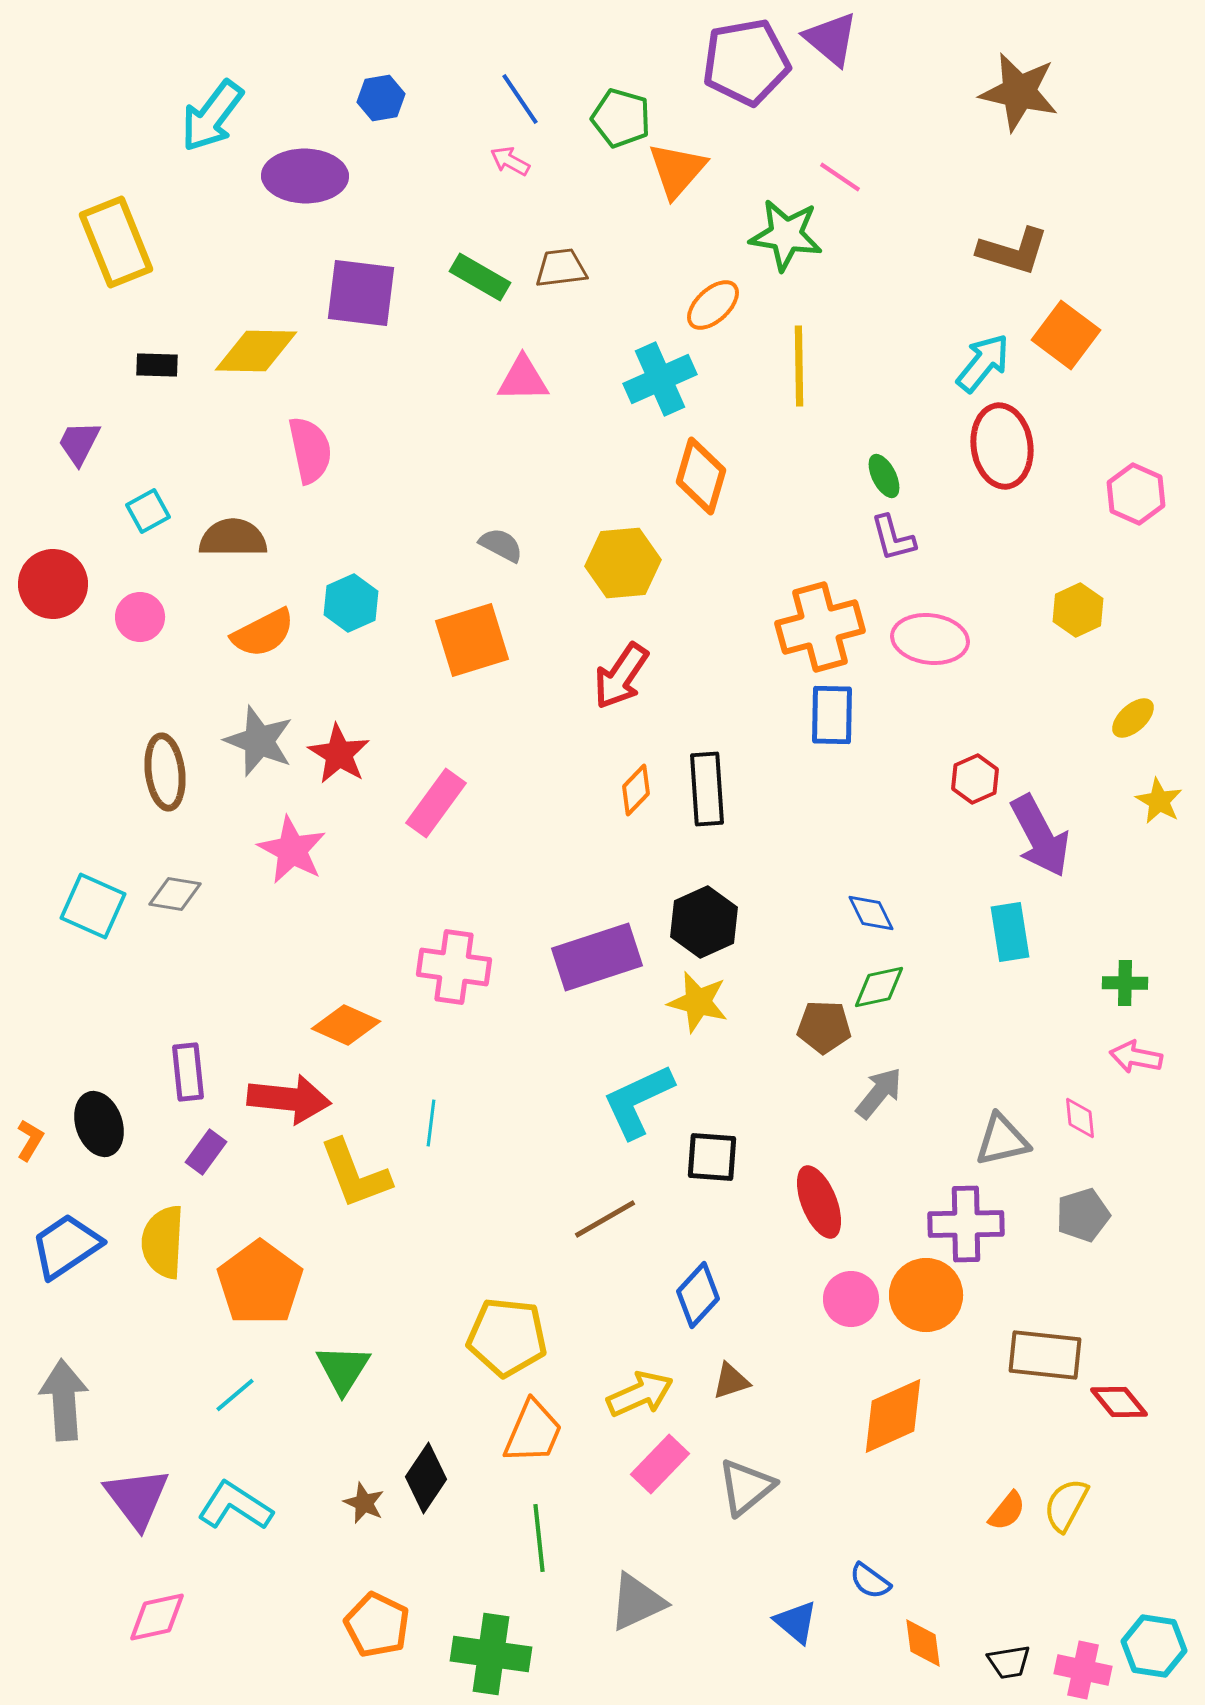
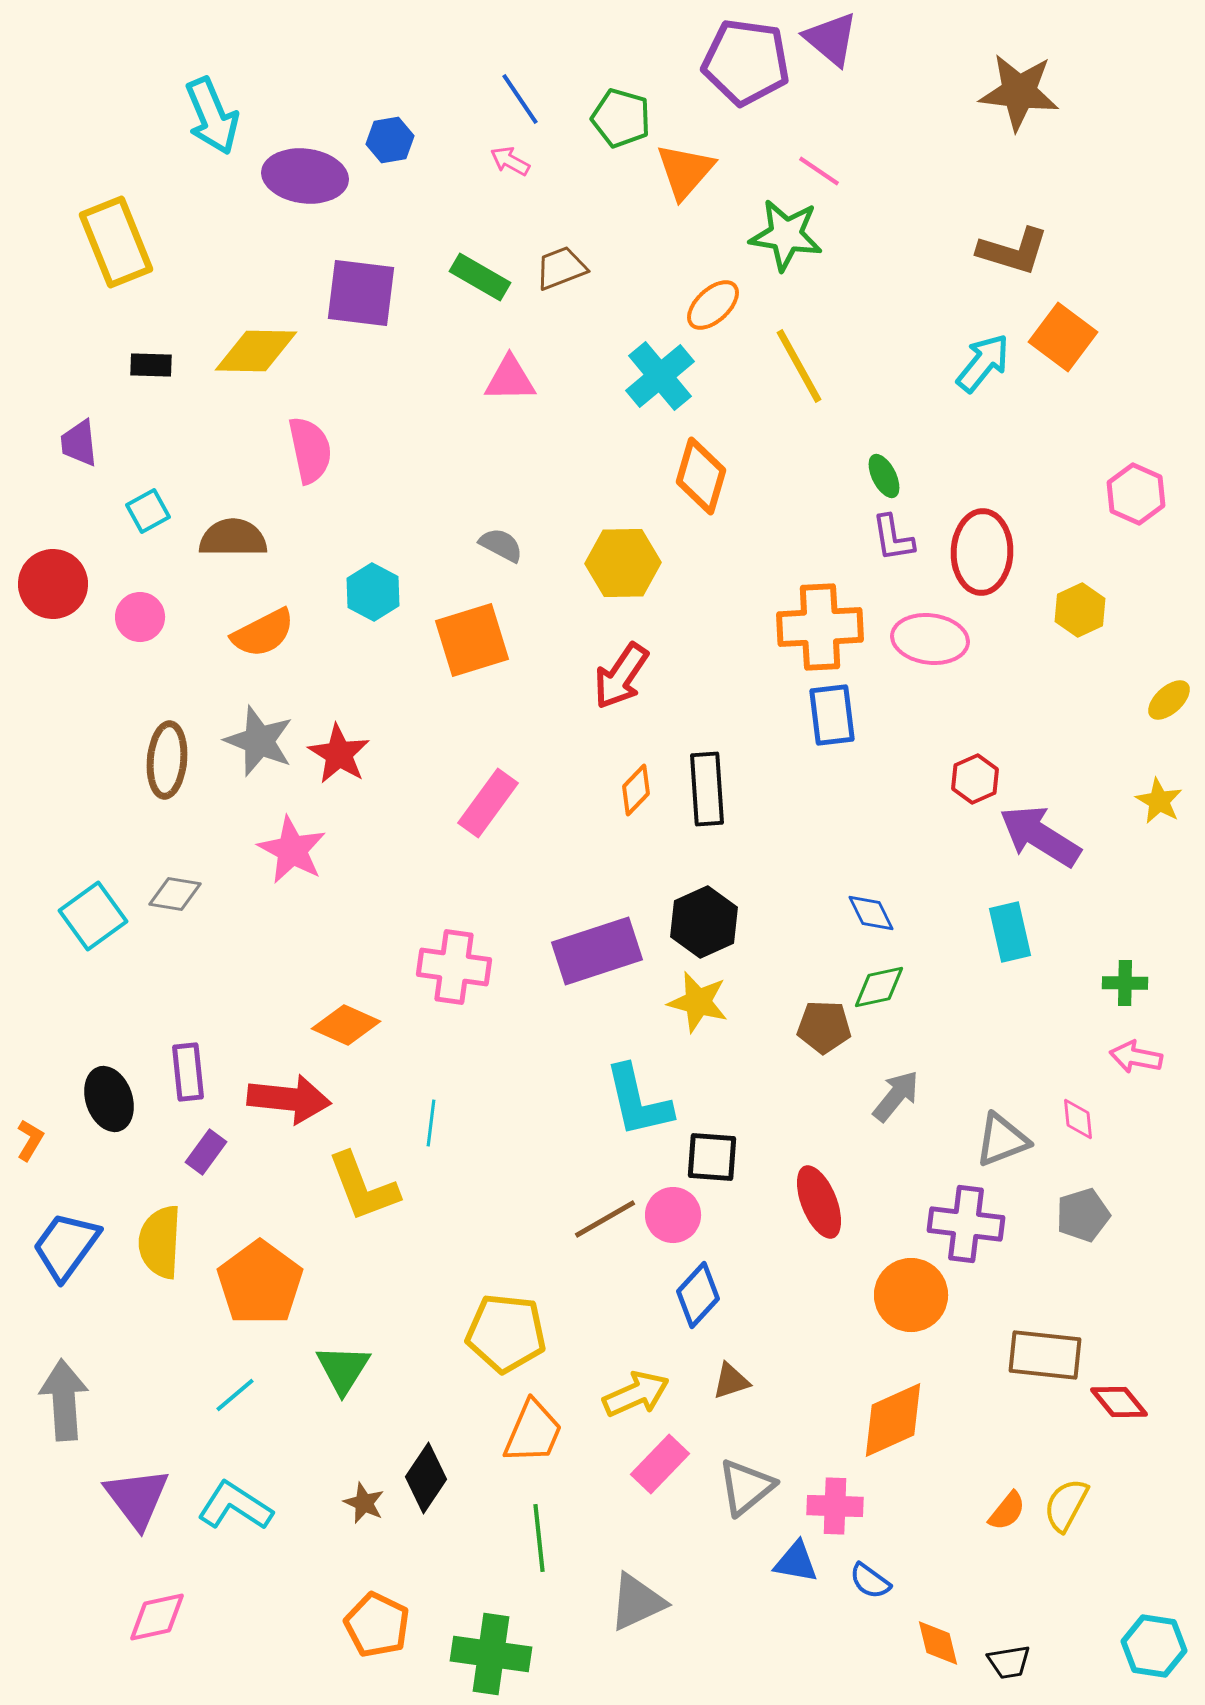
purple pentagon at (746, 62): rotated 18 degrees clockwise
brown star at (1019, 92): rotated 6 degrees counterclockwise
blue hexagon at (381, 98): moved 9 px right, 42 px down
cyan arrow at (212, 116): rotated 60 degrees counterclockwise
orange triangle at (677, 170): moved 8 px right, 1 px down
purple ellipse at (305, 176): rotated 6 degrees clockwise
pink line at (840, 177): moved 21 px left, 6 px up
brown trapezoid at (561, 268): rotated 14 degrees counterclockwise
orange square at (1066, 335): moved 3 px left, 2 px down
black rectangle at (157, 365): moved 6 px left
yellow line at (799, 366): rotated 28 degrees counterclockwise
pink triangle at (523, 379): moved 13 px left
cyan cross at (660, 379): moved 3 px up; rotated 16 degrees counterclockwise
purple trapezoid at (79, 443): rotated 33 degrees counterclockwise
red ellipse at (1002, 446): moved 20 px left, 106 px down; rotated 10 degrees clockwise
purple L-shape at (893, 538): rotated 6 degrees clockwise
yellow hexagon at (623, 563): rotated 4 degrees clockwise
cyan hexagon at (351, 603): moved 22 px right, 11 px up; rotated 8 degrees counterclockwise
yellow hexagon at (1078, 610): moved 2 px right
orange cross at (820, 627): rotated 12 degrees clockwise
blue rectangle at (832, 715): rotated 8 degrees counterclockwise
yellow ellipse at (1133, 718): moved 36 px right, 18 px up
brown ellipse at (165, 772): moved 2 px right, 12 px up; rotated 12 degrees clockwise
pink rectangle at (436, 803): moved 52 px right
purple arrow at (1040, 836): rotated 150 degrees clockwise
cyan square at (93, 906): moved 10 px down; rotated 30 degrees clockwise
cyan rectangle at (1010, 932): rotated 4 degrees counterclockwise
purple rectangle at (597, 957): moved 6 px up
gray arrow at (879, 1093): moved 17 px right, 3 px down
cyan L-shape at (638, 1101): rotated 78 degrees counterclockwise
pink diamond at (1080, 1118): moved 2 px left, 1 px down
black ellipse at (99, 1124): moved 10 px right, 25 px up
gray triangle at (1002, 1140): rotated 8 degrees counterclockwise
yellow L-shape at (355, 1174): moved 8 px right, 13 px down
purple cross at (966, 1224): rotated 8 degrees clockwise
yellow semicircle at (163, 1242): moved 3 px left
blue trapezoid at (66, 1246): rotated 20 degrees counterclockwise
orange circle at (926, 1295): moved 15 px left
pink circle at (851, 1299): moved 178 px left, 84 px up
yellow pentagon at (507, 1337): moved 1 px left, 4 px up
yellow arrow at (640, 1394): moved 4 px left
orange diamond at (893, 1416): moved 4 px down
blue triangle at (796, 1622): moved 60 px up; rotated 30 degrees counterclockwise
orange diamond at (923, 1643): moved 15 px right; rotated 6 degrees counterclockwise
pink cross at (1083, 1670): moved 248 px left, 164 px up; rotated 10 degrees counterclockwise
